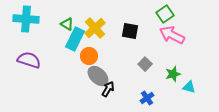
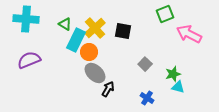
green square: rotated 12 degrees clockwise
green triangle: moved 2 px left
black square: moved 7 px left
pink arrow: moved 17 px right, 1 px up
cyan rectangle: moved 1 px right, 1 px down
orange circle: moved 4 px up
purple semicircle: rotated 40 degrees counterclockwise
gray ellipse: moved 3 px left, 3 px up
cyan triangle: moved 11 px left
blue cross: rotated 24 degrees counterclockwise
